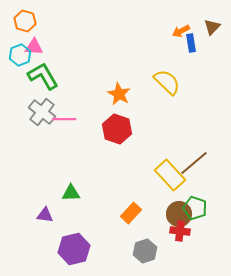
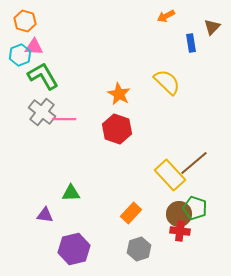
orange arrow: moved 15 px left, 15 px up
gray hexagon: moved 6 px left, 2 px up
